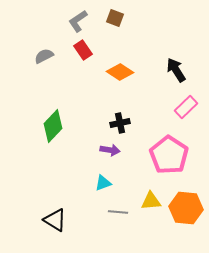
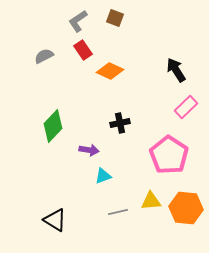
orange diamond: moved 10 px left, 1 px up; rotated 8 degrees counterclockwise
purple arrow: moved 21 px left
cyan triangle: moved 7 px up
gray line: rotated 18 degrees counterclockwise
